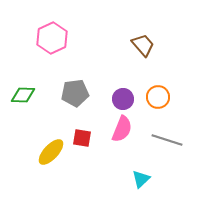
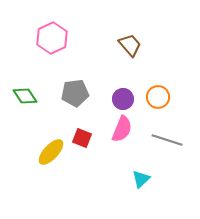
brown trapezoid: moved 13 px left
green diamond: moved 2 px right, 1 px down; rotated 55 degrees clockwise
red square: rotated 12 degrees clockwise
